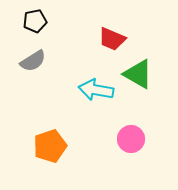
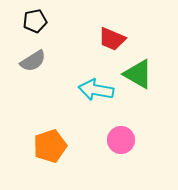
pink circle: moved 10 px left, 1 px down
